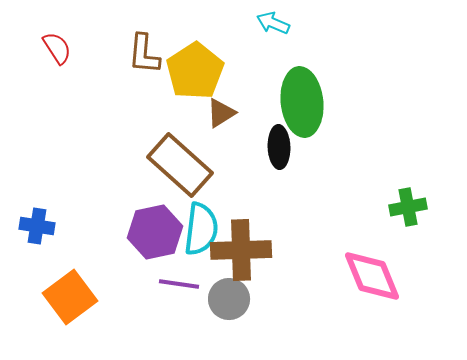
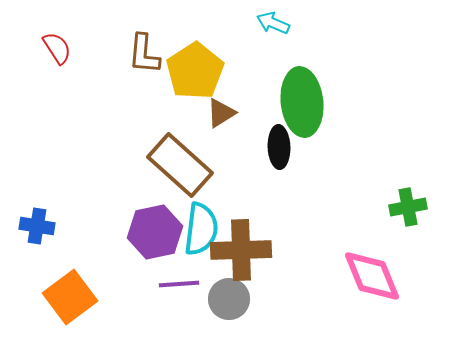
purple line: rotated 12 degrees counterclockwise
